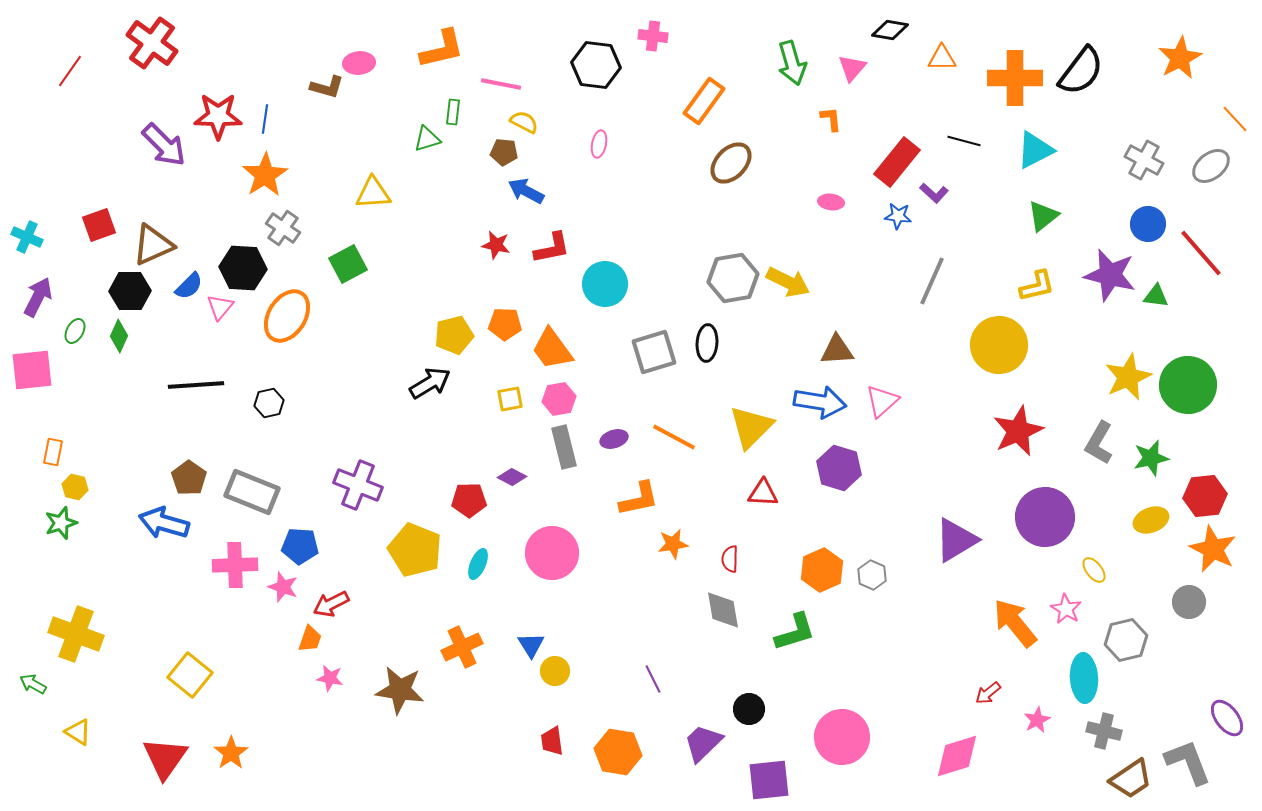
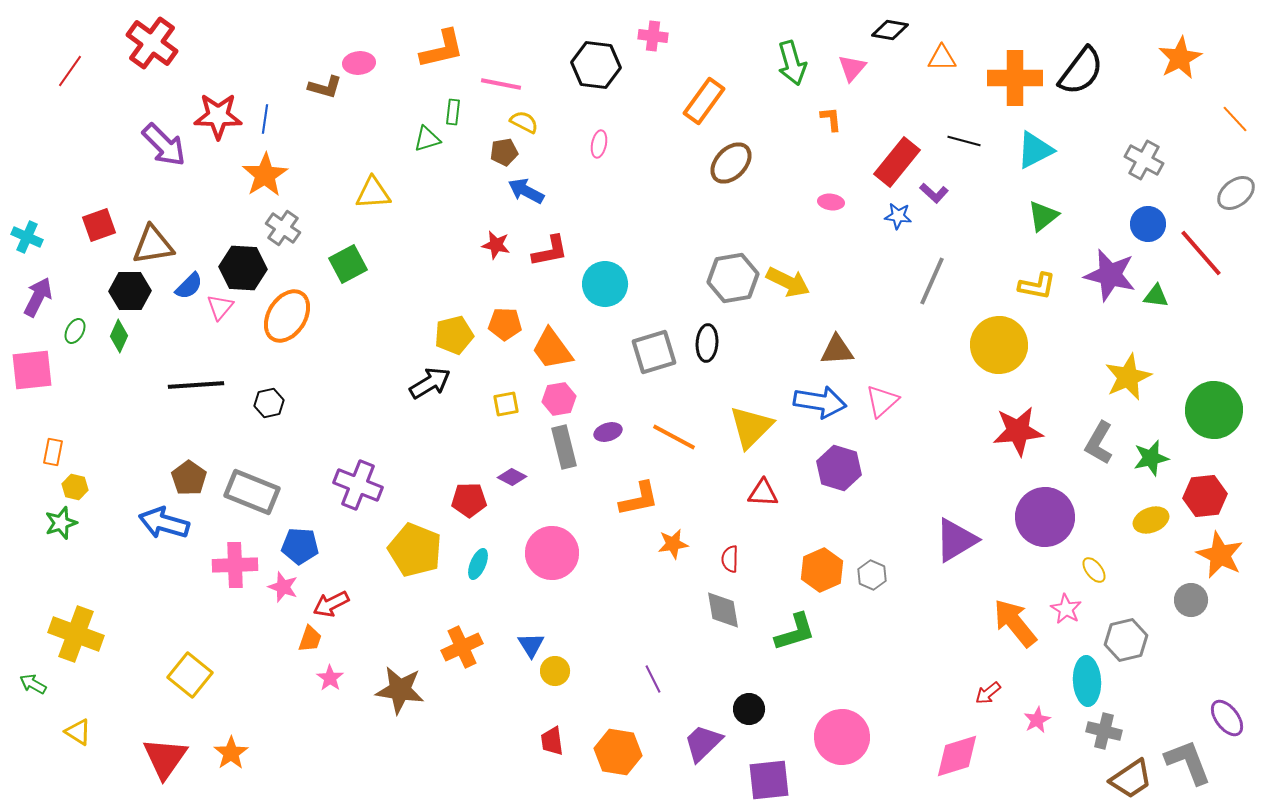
brown L-shape at (327, 87): moved 2 px left
brown pentagon at (504, 152): rotated 16 degrees counterclockwise
gray ellipse at (1211, 166): moved 25 px right, 27 px down
brown triangle at (153, 245): rotated 15 degrees clockwise
red L-shape at (552, 248): moved 2 px left, 3 px down
yellow L-shape at (1037, 286): rotated 24 degrees clockwise
green circle at (1188, 385): moved 26 px right, 25 px down
yellow square at (510, 399): moved 4 px left, 5 px down
red star at (1018, 431): rotated 18 degrees clockwise
purple ellipse at (614, 439): moved 6 px left, 7 px up
orange star at (1213, 549): moved 7 px right, 6 px down
gray circle at (1189, 602): moved 2 px right, 2 px up
pink star at (330, 678): rotated 24 degrees clockwise
cyan ellipse at (1084, 678): moved 3 px right, 3 px down
